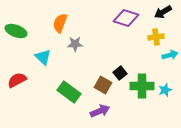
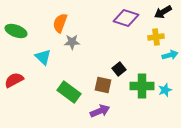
gray star: moved 3 px left, 2 px up
black square: moved 1 px left, 4 px up
red semicircle: moved 3 px left
brown square: rotated 18 degrees counterclockwise
